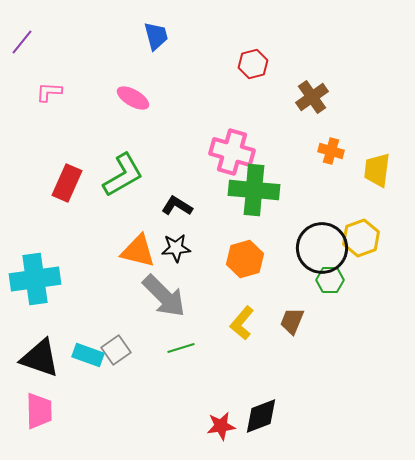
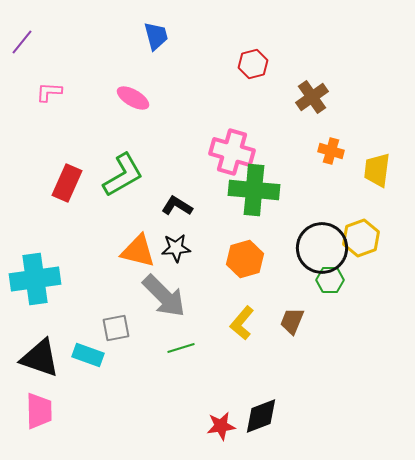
gray square: moved 22 px up; rotated 24 degrees clockwise
